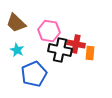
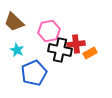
brown trapezoid: moved 2 px left, 1 px up
pink hexagon: rotated 20 degrees counterclockwise
red cross: rotated 18 degrees counterclockwise
orange rectangle: rotated 56 degrees clockwise
blue pentagon: moved 1 px up
